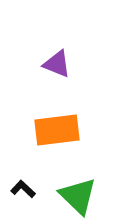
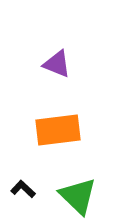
orange rectangle: moved 1 px right
